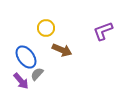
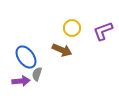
yellow circle: moved 26 px right
gray semicircle: rotated 24 degrees counterclockwise
purple arrow: rotated 54 degrees counterclockwise
